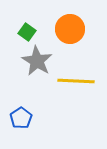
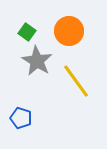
orange circle: moved 1 px left, 2 px down
yellow line: rotated 51 degrees clockwise
blue pentagon: rotated 20 degrees counterclockwise
